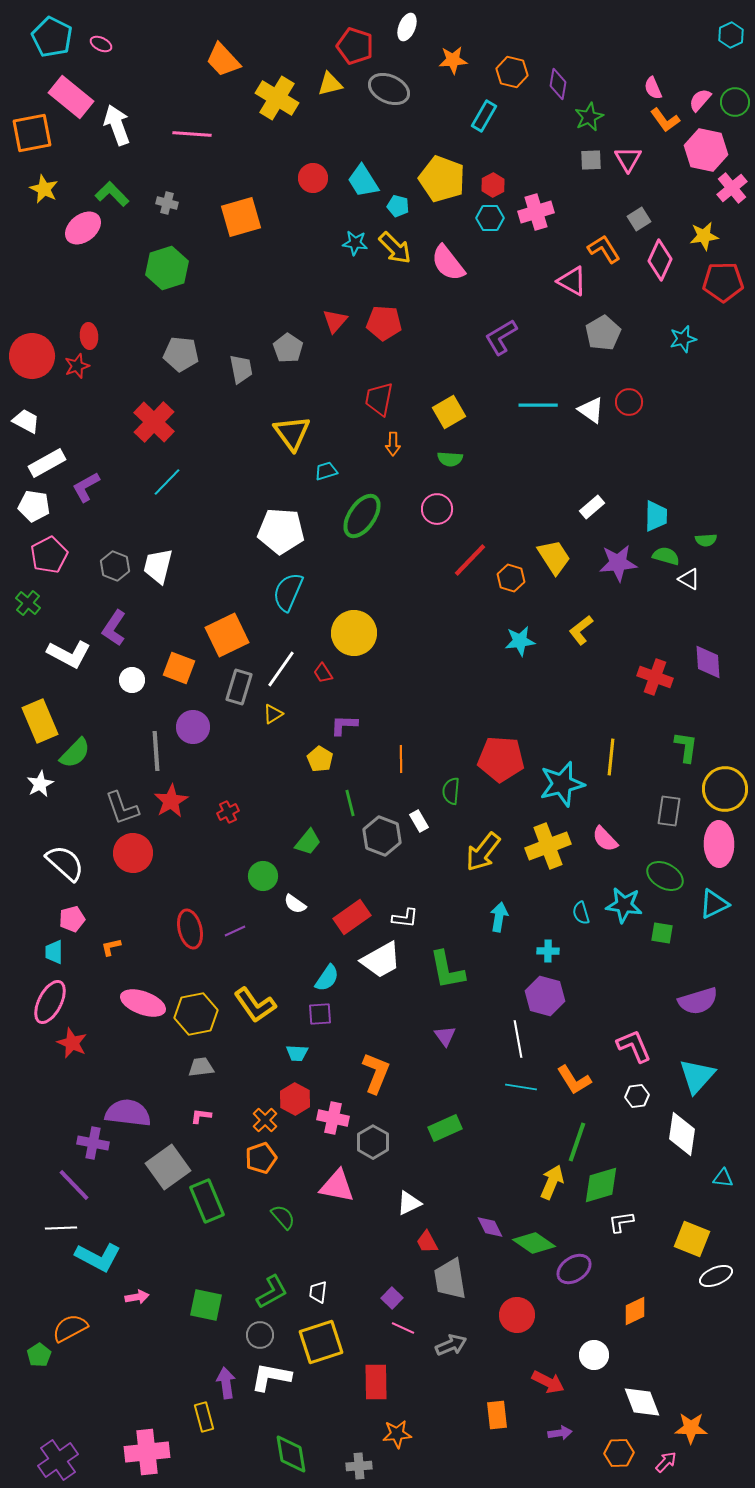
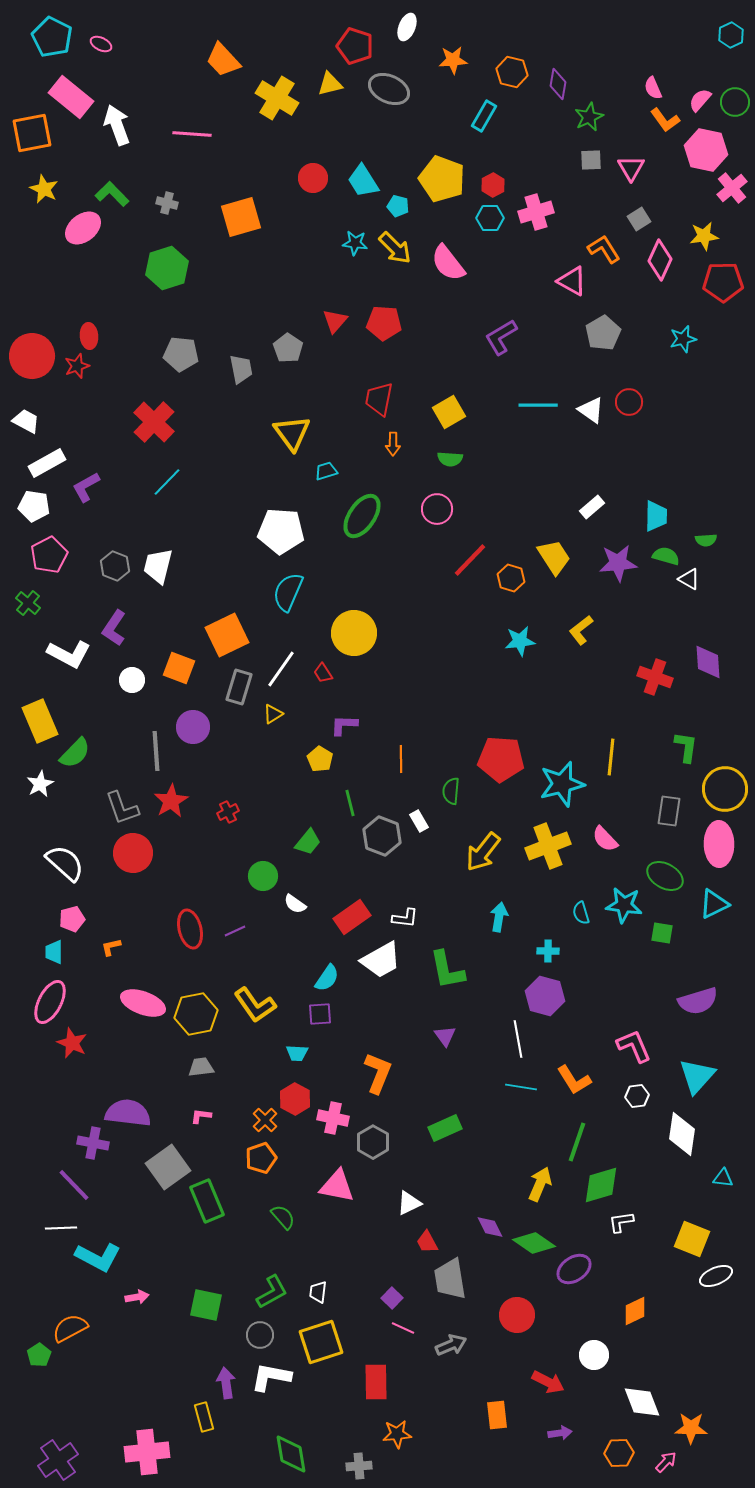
pink triangle at (628, 159): moved 3 px right, 9 px down
orange L-shape at (376, 1073): moved 2 px right
yellow arrow at (552, 1182): moved 12 px left, 2 px down
